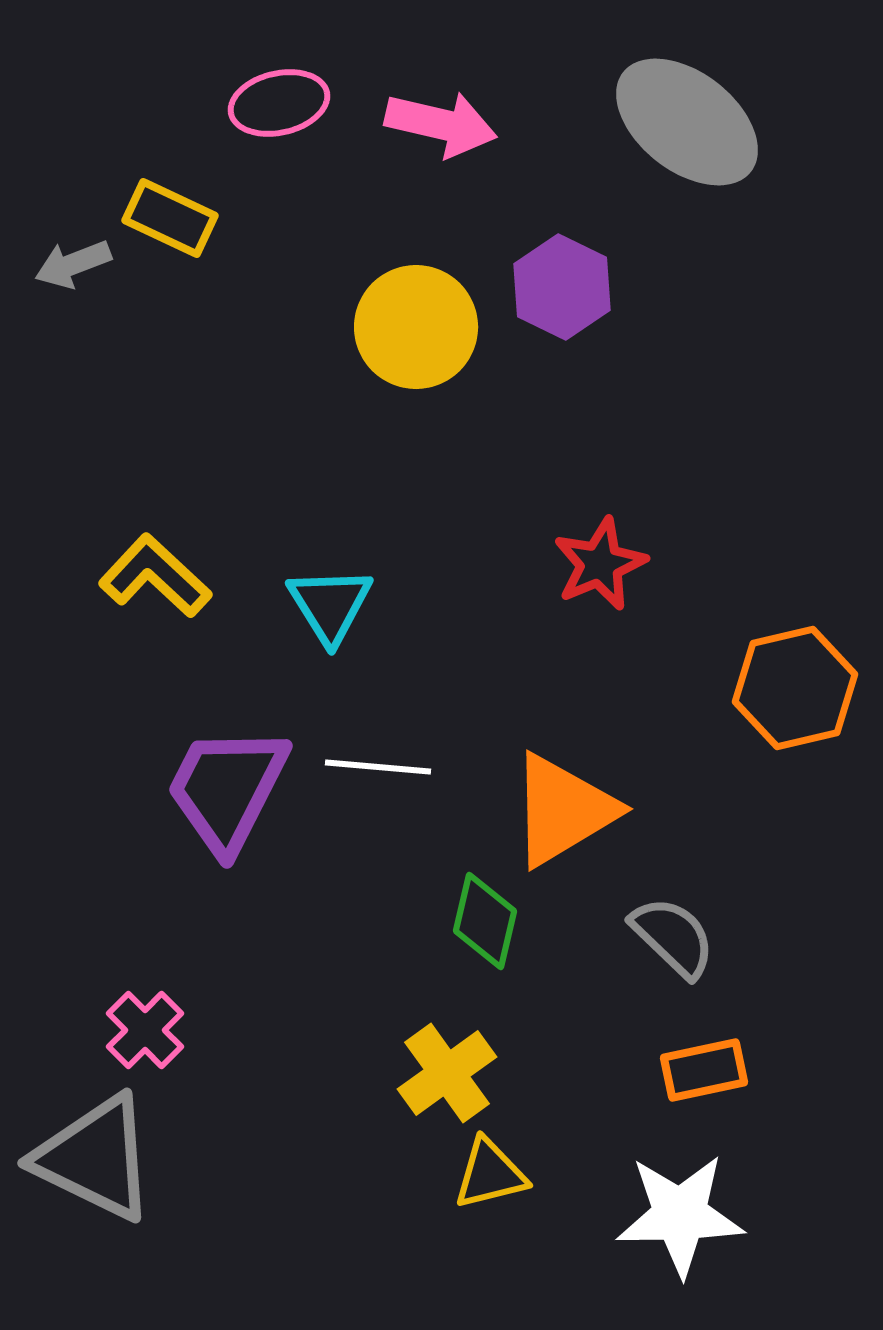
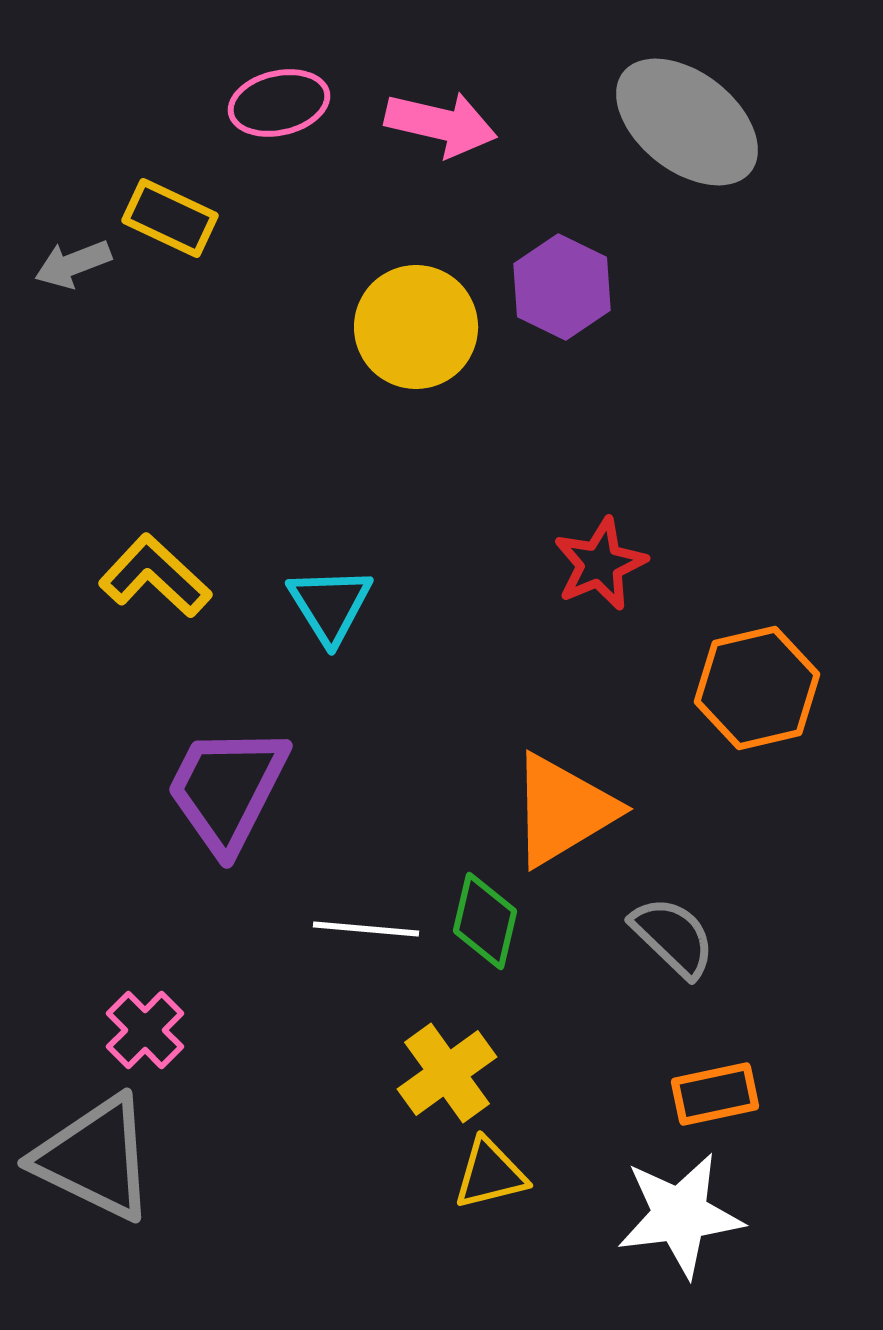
orange hexagon: moved 38 px left
white line: moved 12 px left, 162 px down
orange rectangle: moved 11 px right, 24 px down
white star: rotated 6 degrees counterclockwise
